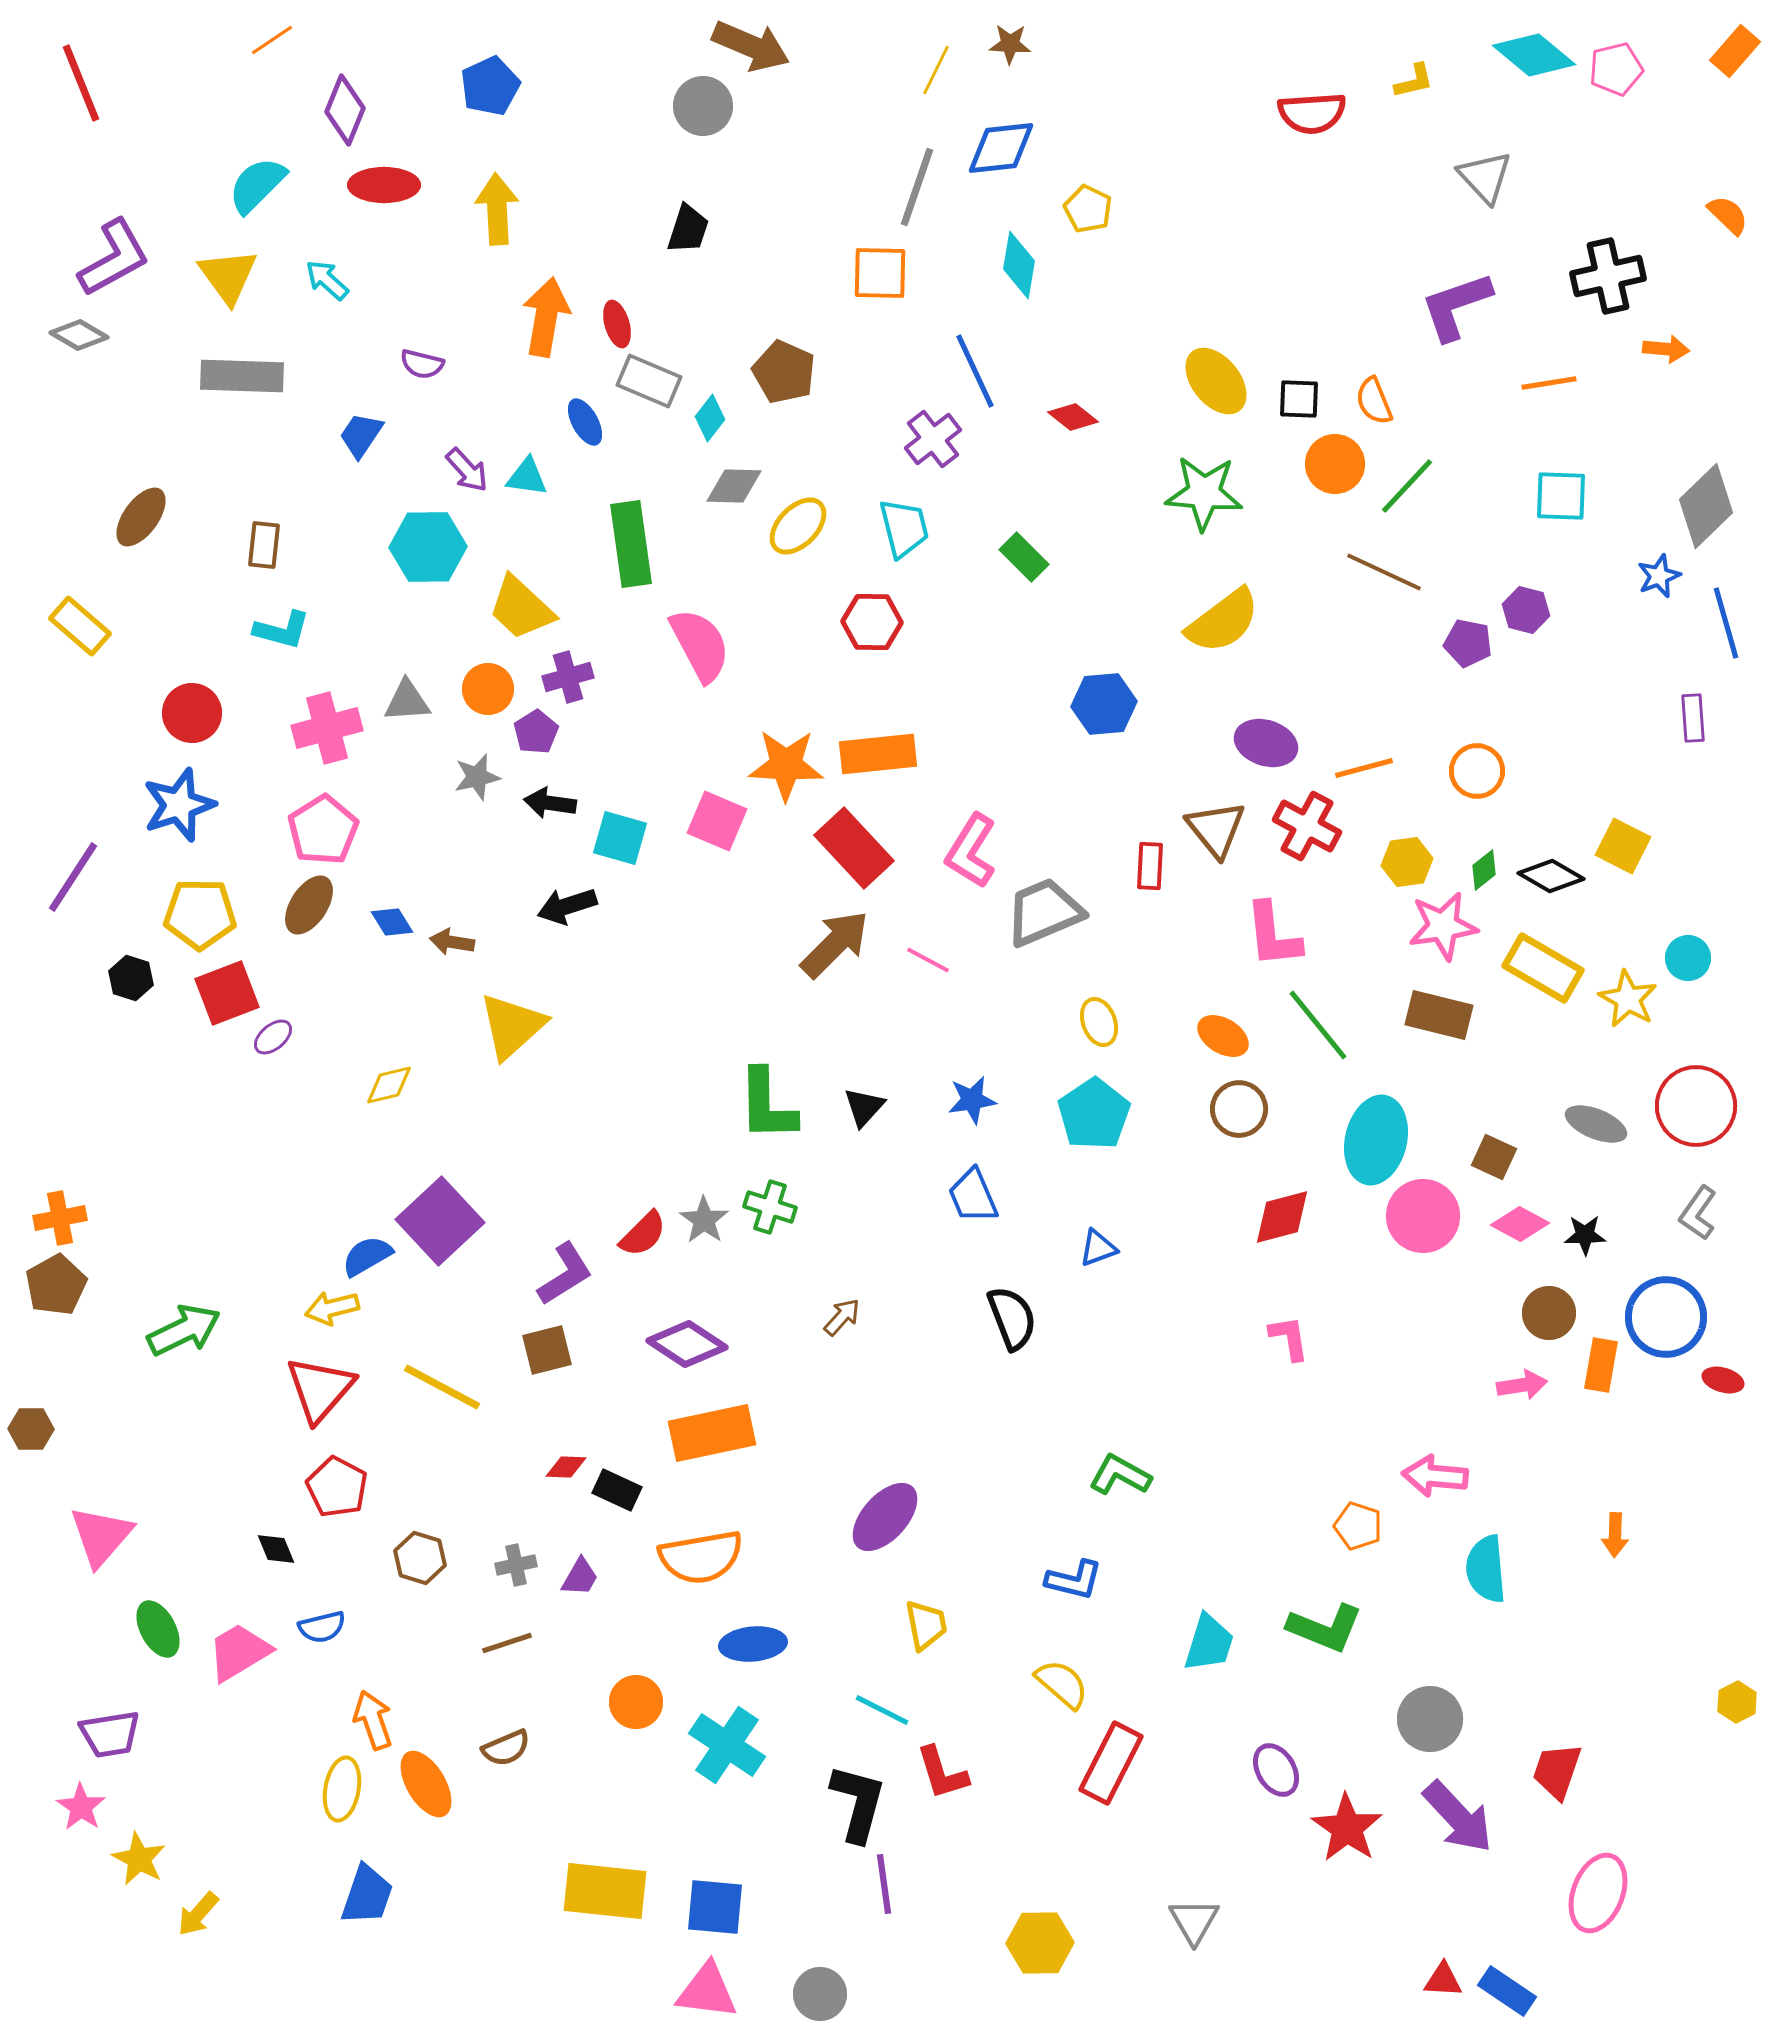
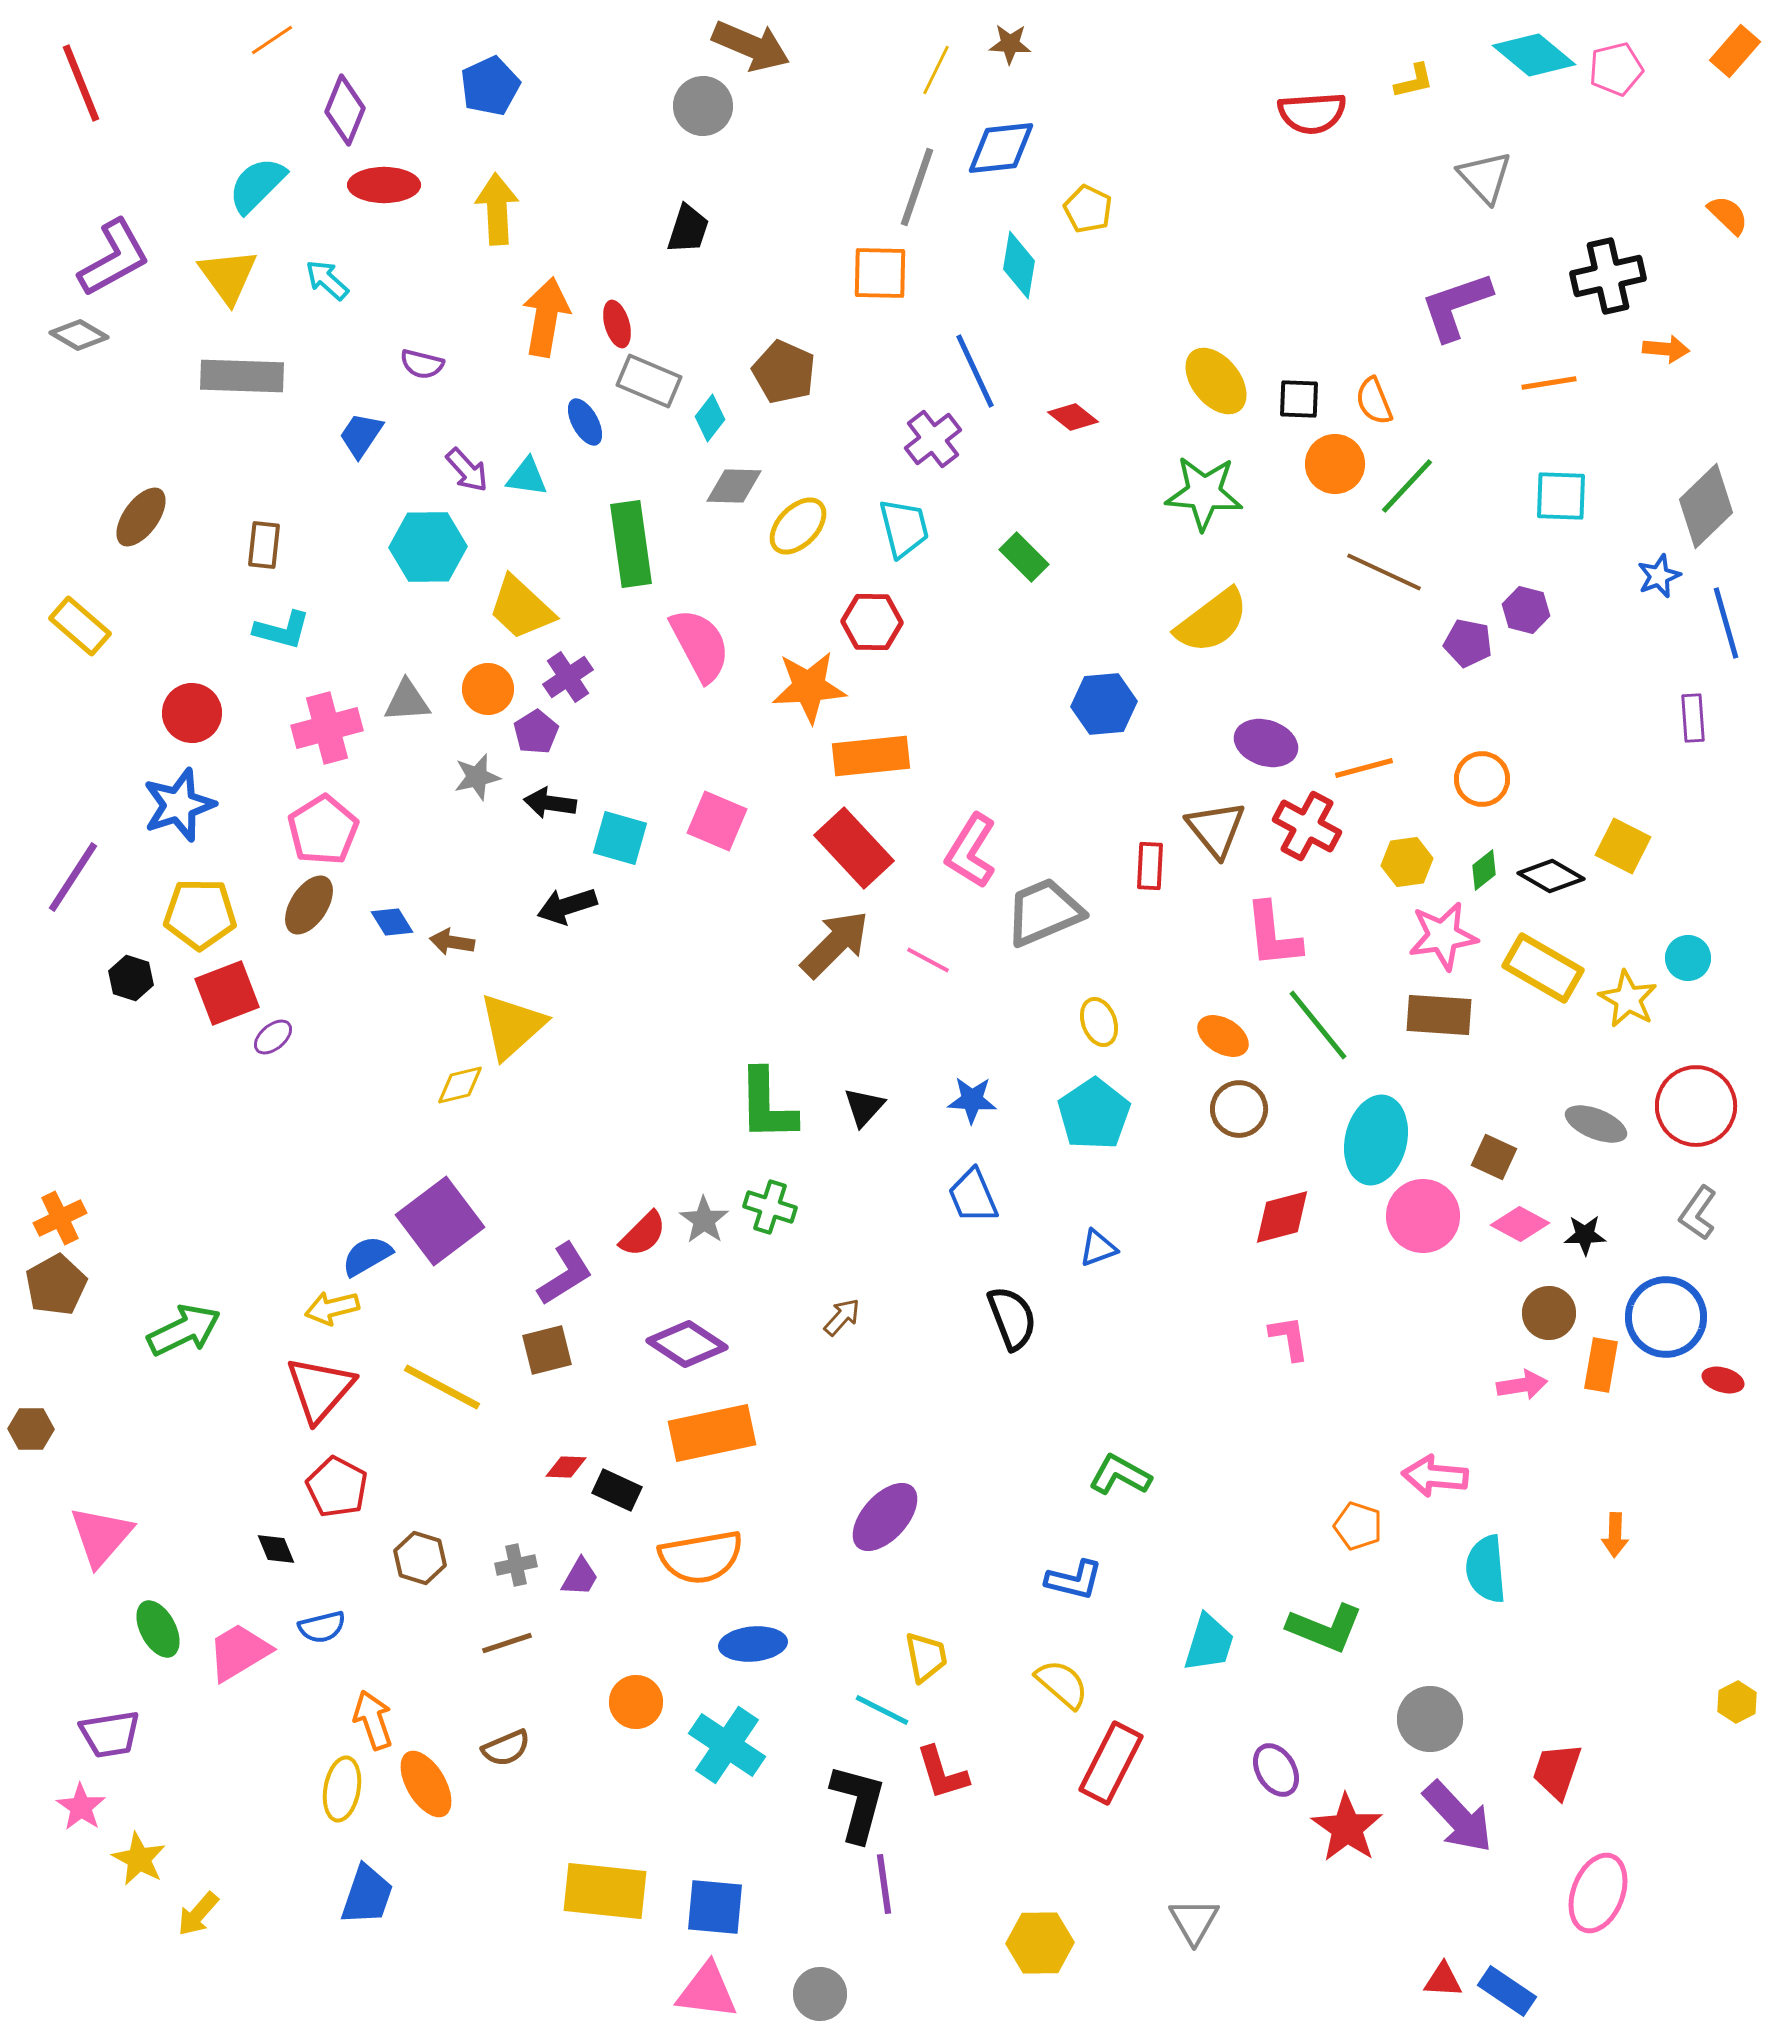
yellow semicircle at (1223, 621): moved 11 px left
purple cross at (568, 677): rotated 18 degrees counterclockwise
orange rectangle at (878, 754): moved 7 px left, 2 px down
orange star at (786, 765): moved 23 px right, 78 px up; rotated 6 degrees counterclockwise
orange circle at (1477, 771): moved 5 px right, 8 px down
pink star at (1443, 926): moved 10 px down
brown rectangle at (1439, 1015): rotated 10 degrees counterclockwise
yellow diamond at (389, 1085): moved 71 px right
blue star at (972, 1100): rotated 12 degrees clockwise
orange cross at (60, 1218): rotated 15 degrees counterclockwise
purple square at (440, 1221): rotated 6 degrees clockwise
yellow trapezoid at (926, 1625): moved 32 px down
